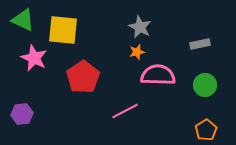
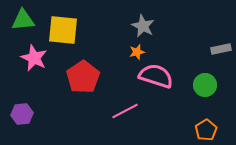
green triangle: rotated 30 degrees counterclockwise
gray star: moved 3 px right, 1 px up
gray rectangle: moved 21 px right, 5 px down
pink semicircle: moved 2 px left, 1 px down; rotated 16 degrees clockwise
